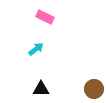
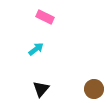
black triangle: rotated 48 degrees counterclockwise
